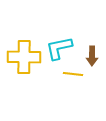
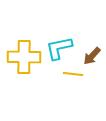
brown arrow: rotated 42 degrees clockwise
